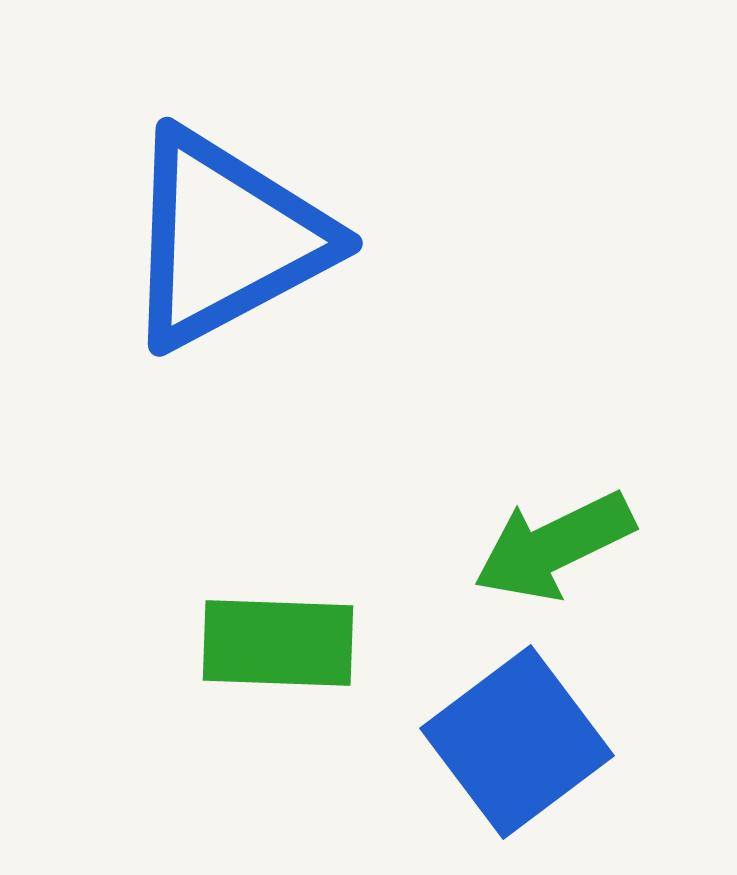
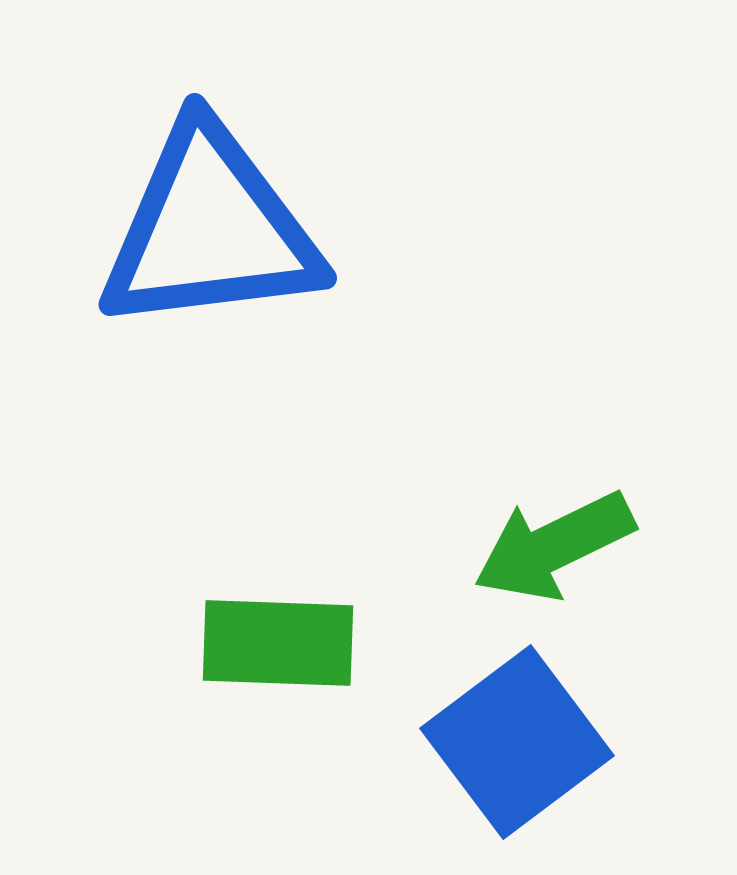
blue triangle: moved 16 px left, 10 px up; rotated 21 degrees clockwise
